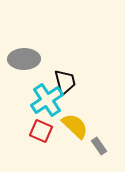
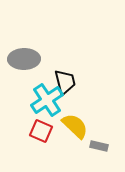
gray rectangle: rotated 42 degrees counterclockwise
